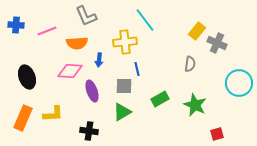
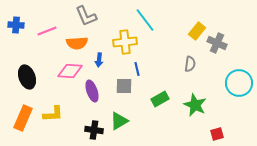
green triangle: moved 3 px left, 9 px down
black cross: moved 5 px right, 1 px up
